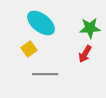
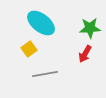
gray line: rotated 10 degrees counterclockwise
